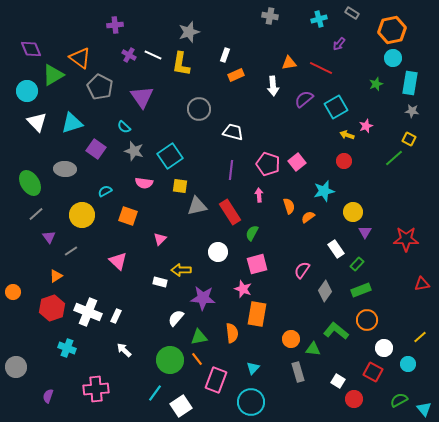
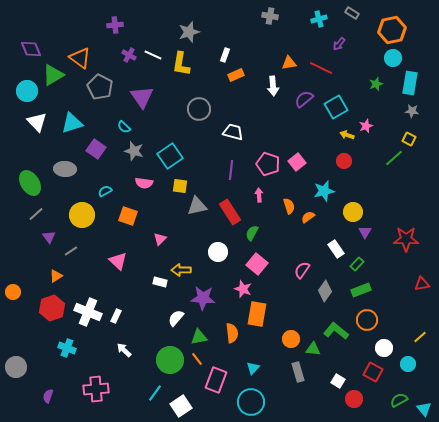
pink square at (257, 264): rotated 35 degrees counterclockwise
